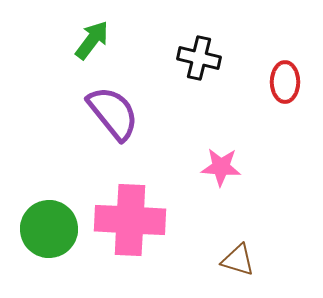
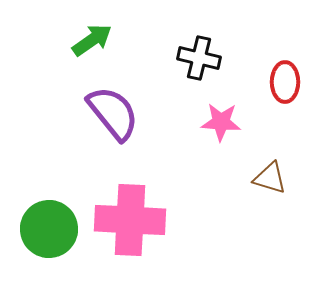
green arrow: rotated 18 degrees clockwise
pink star: moved 45 px up
brown triangle: moved 32 px right, 82 px up
